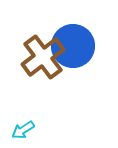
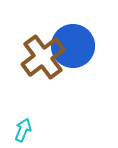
cyan arrow: rotated 145 degrees clockwise
